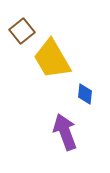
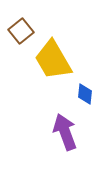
brown square: moved 1 px left
yellow trapezoid: moved 1 px right, 1 px down
